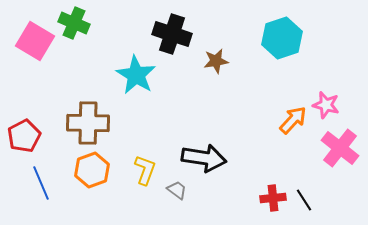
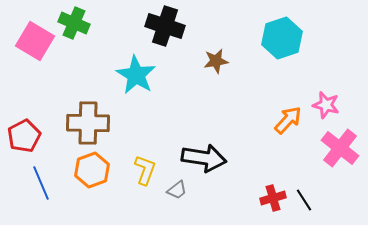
black cross: moved 7 px left, 8 px up
orange arrow: moved 5 px left
gray trapezoid: rotated 105 degrees clockwise
red cross: rotated 10 degrees counterclockwise
